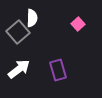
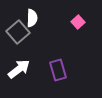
pink square: moved 2 px up
